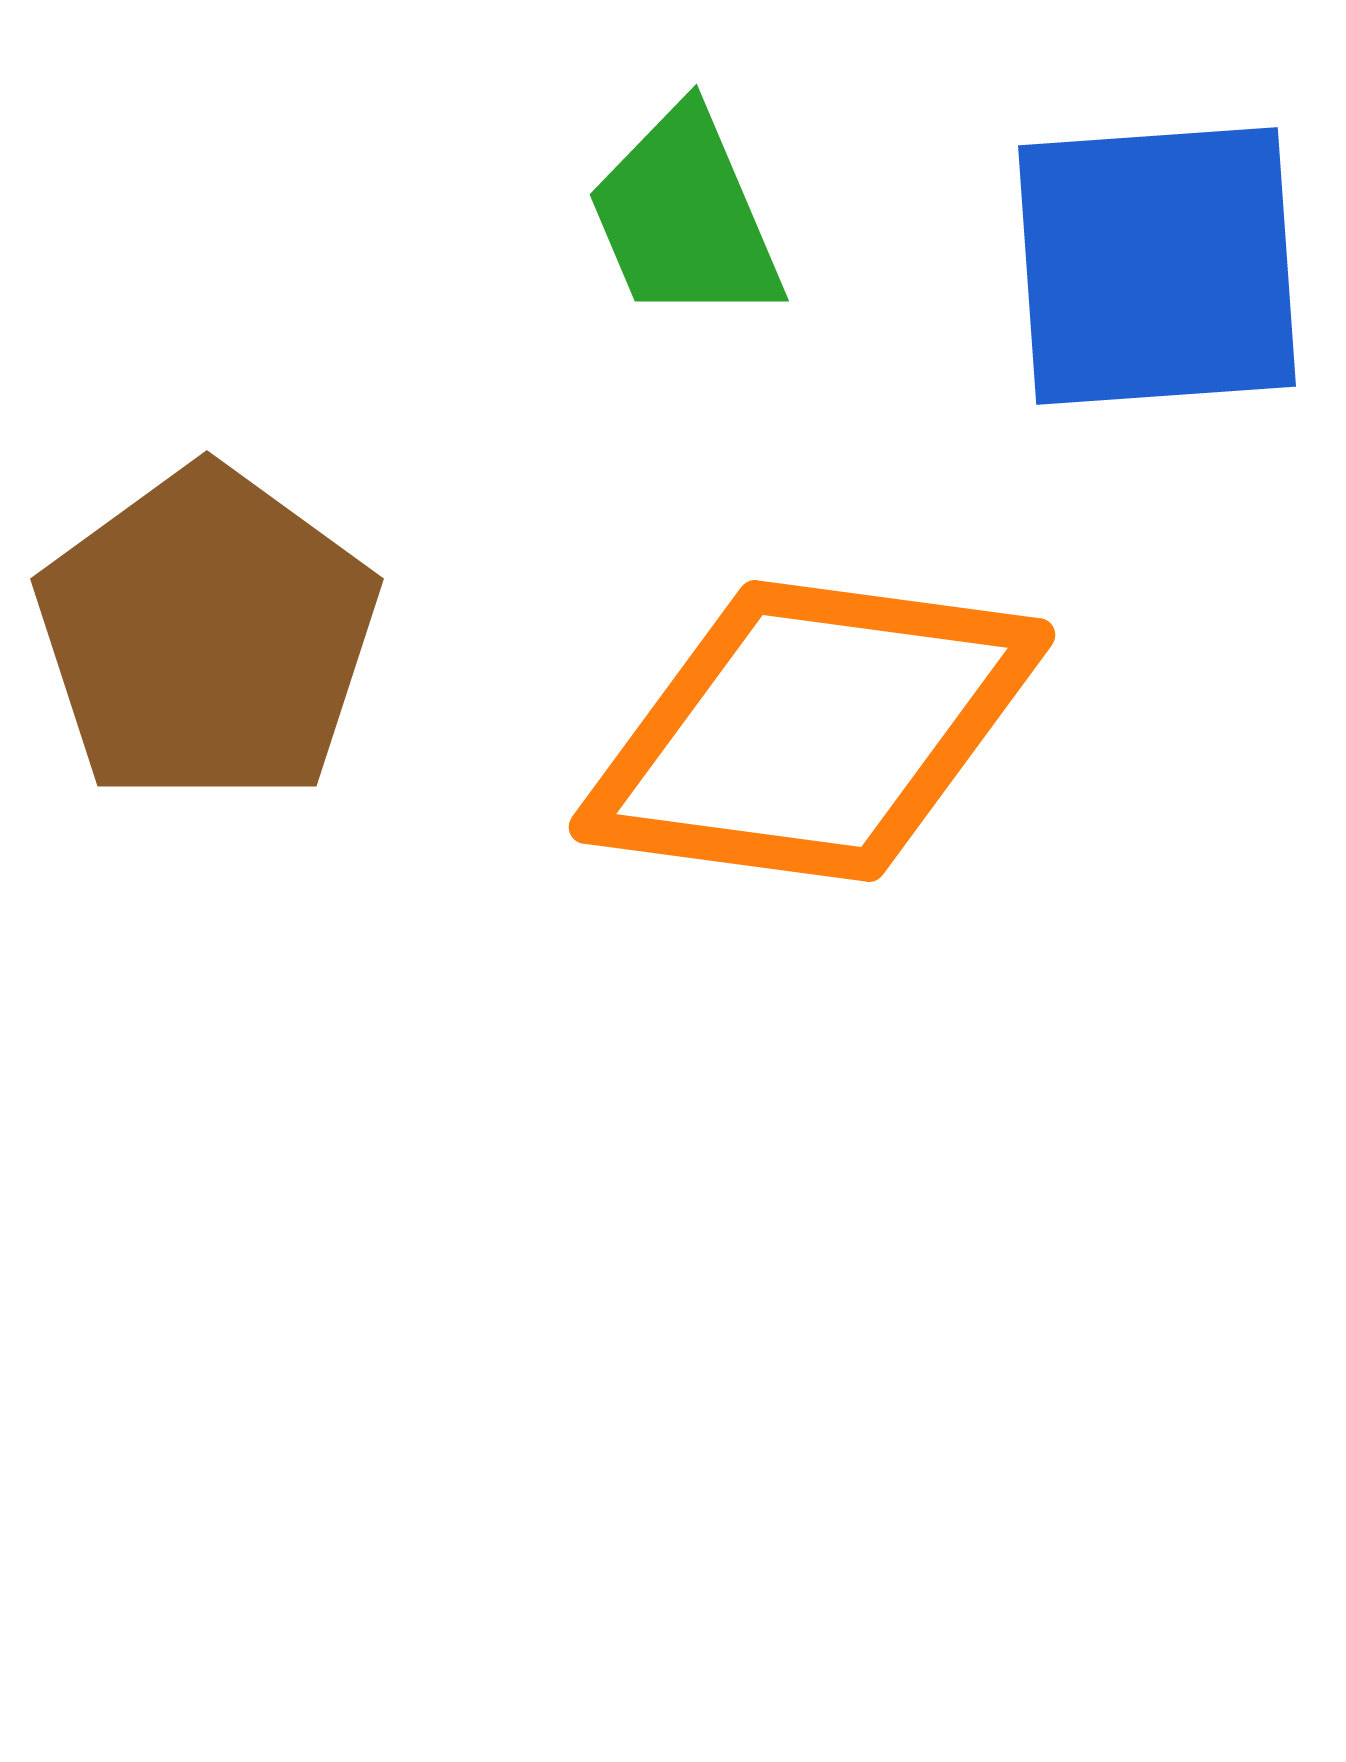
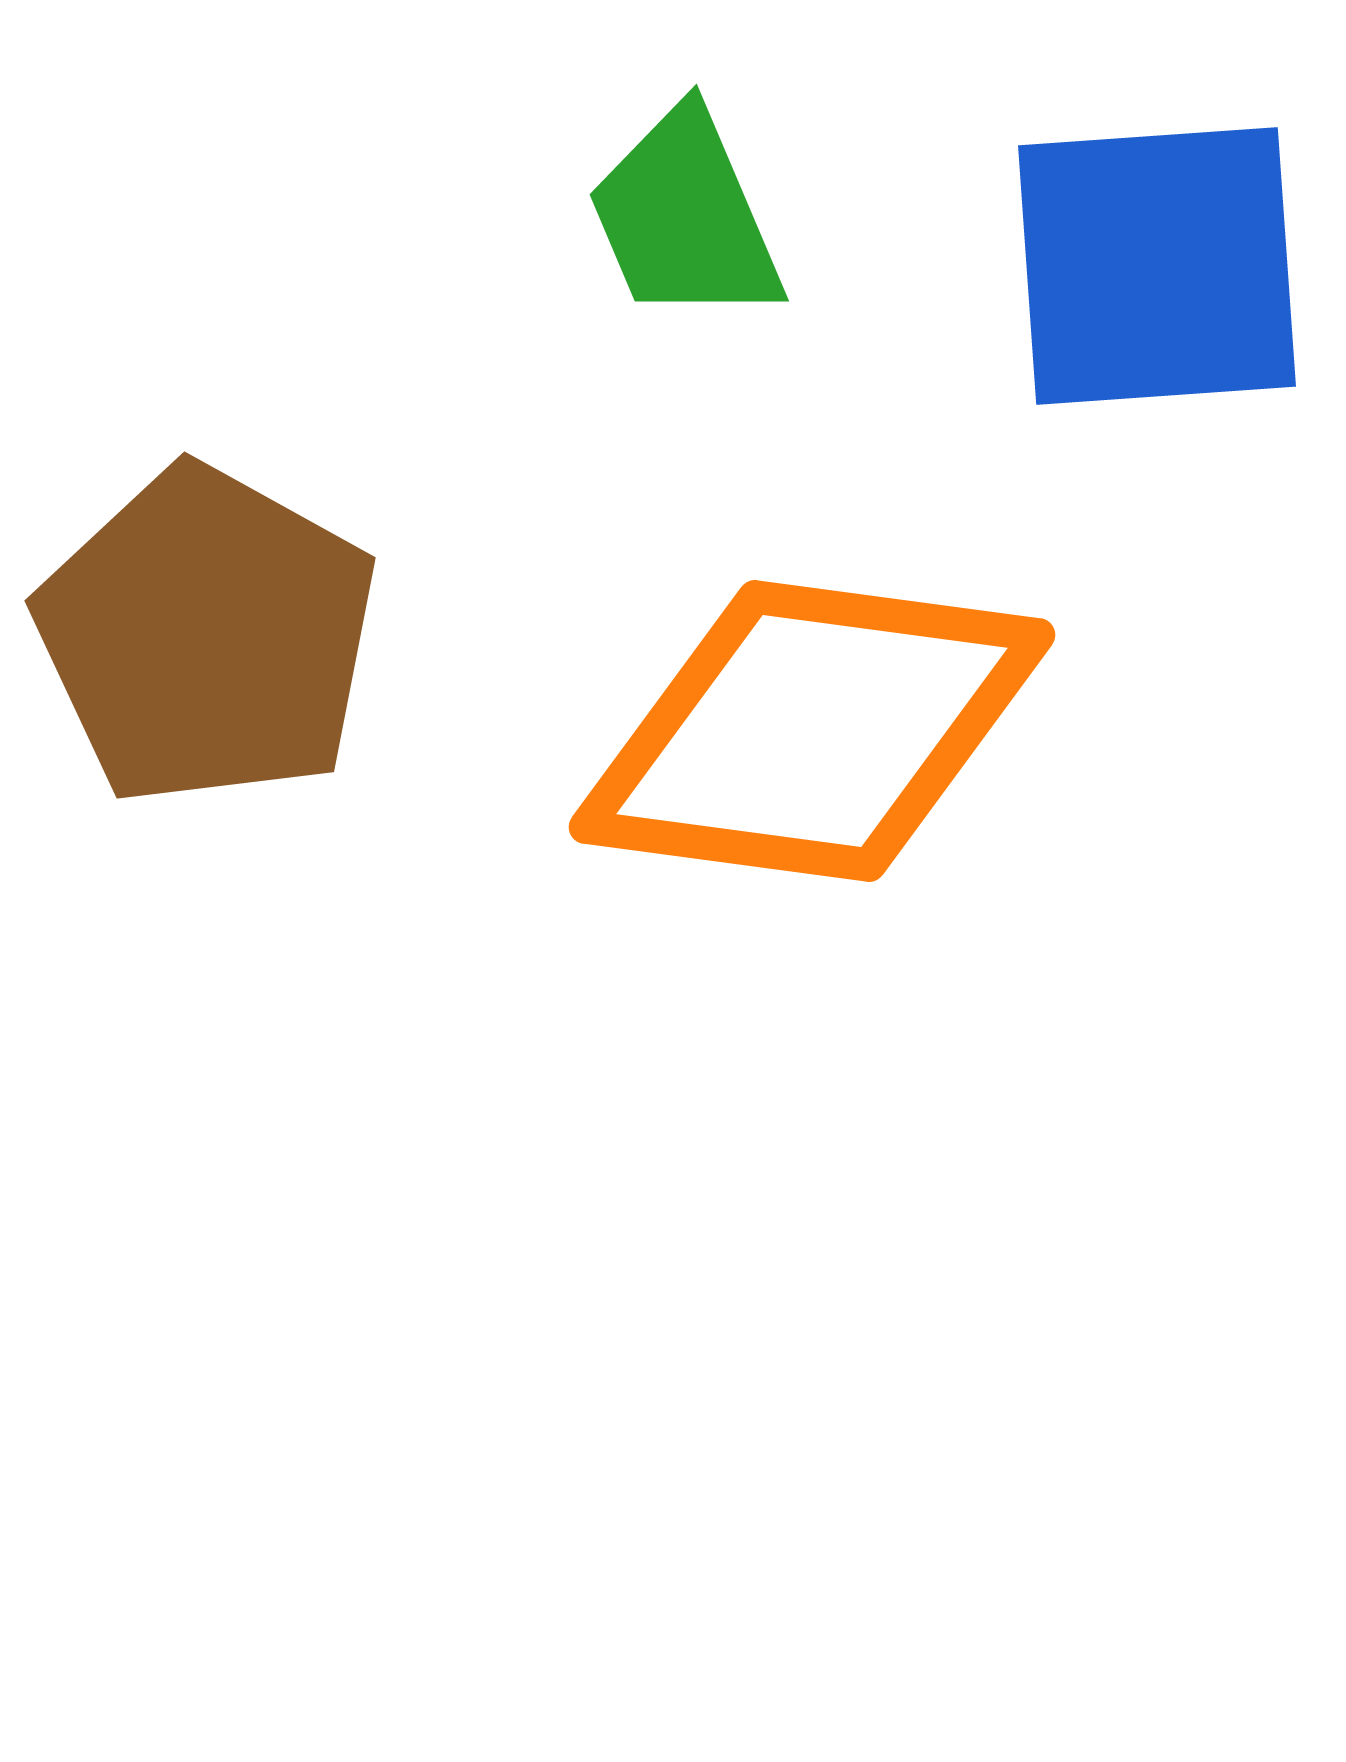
brown pentagon: rotated 7 degrees counterclockwise
